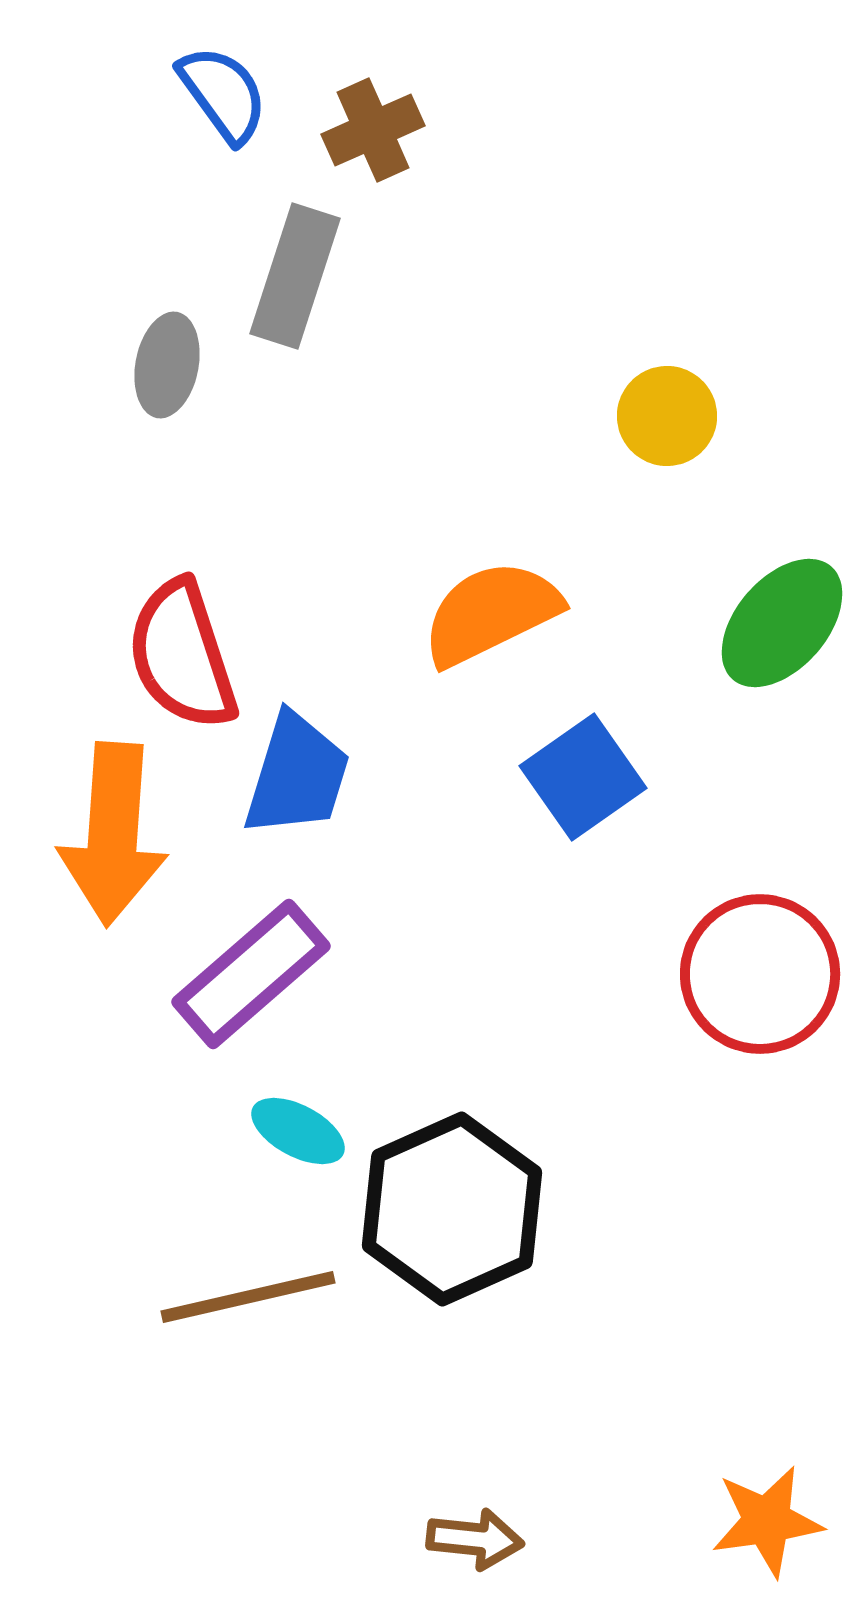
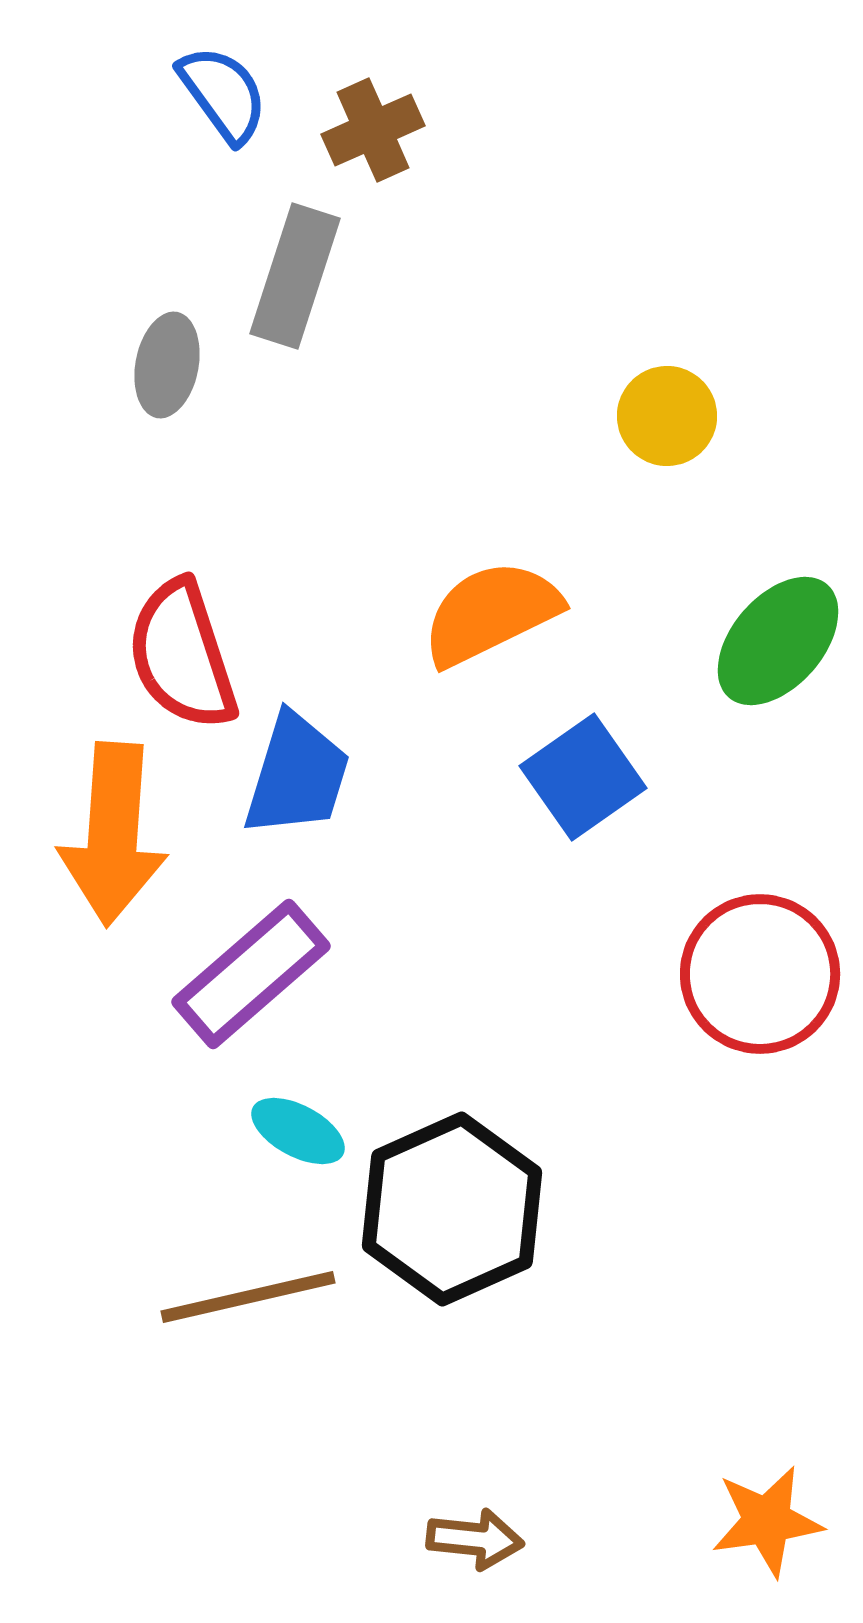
green ellipse: moved 4 px left, 18 px down
